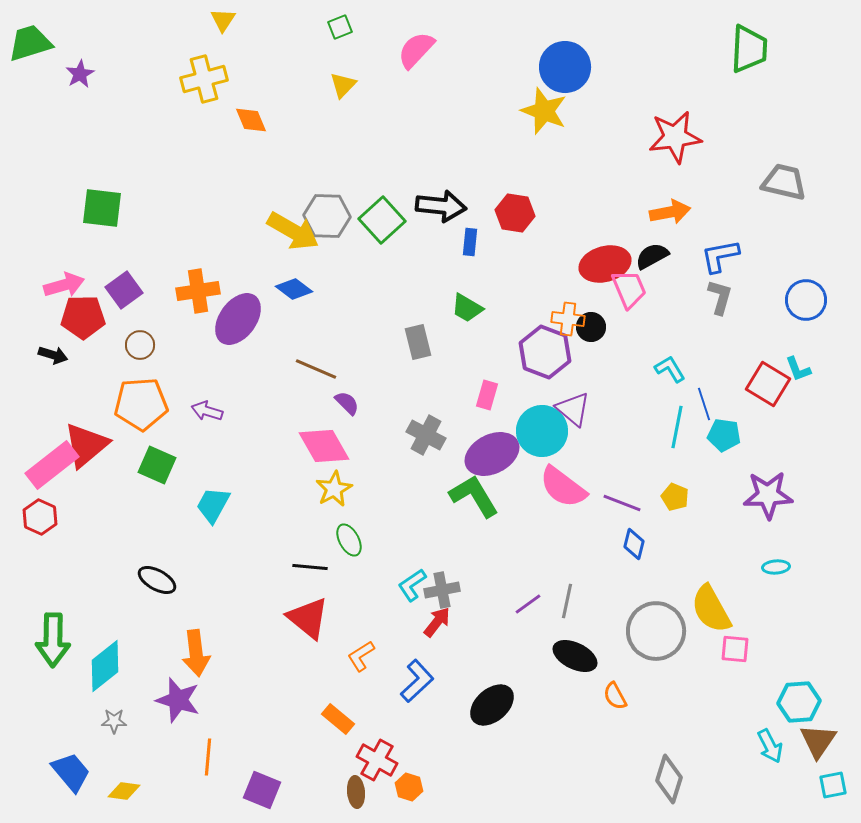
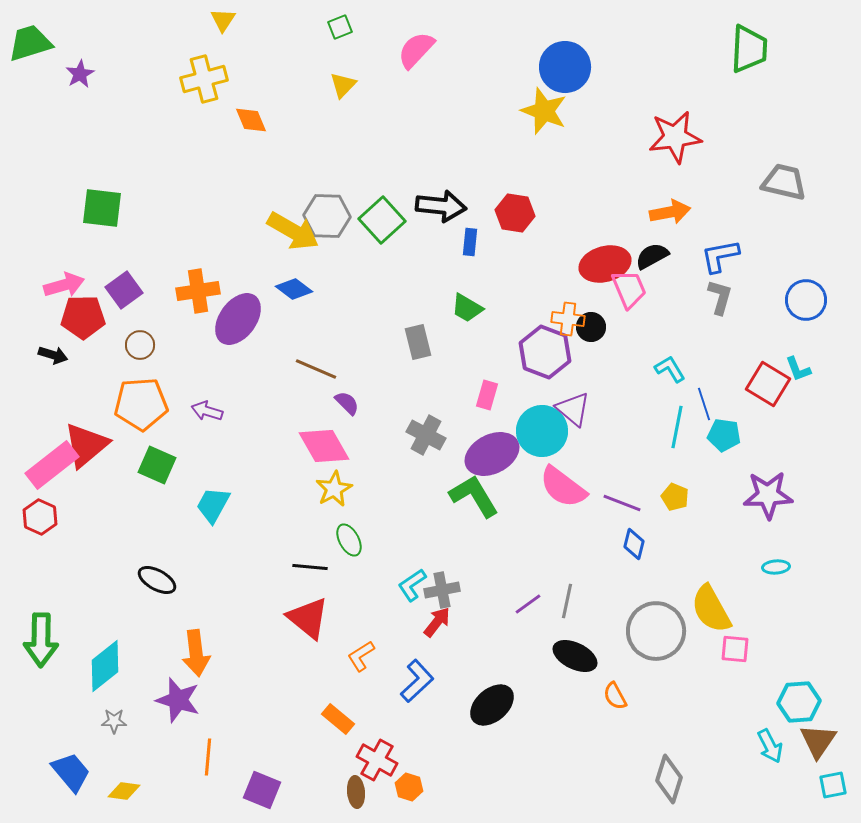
green arrow at (53, 640): moved 12 px left
